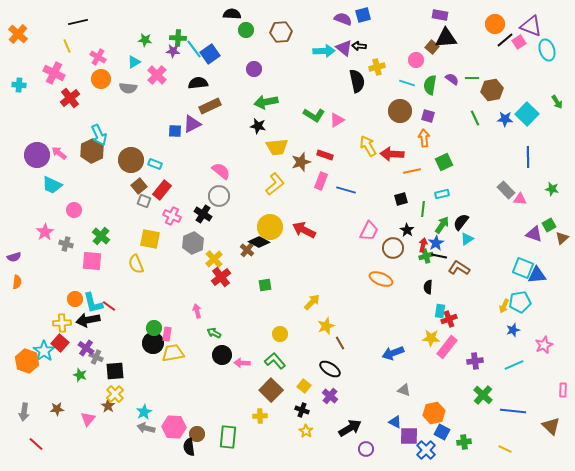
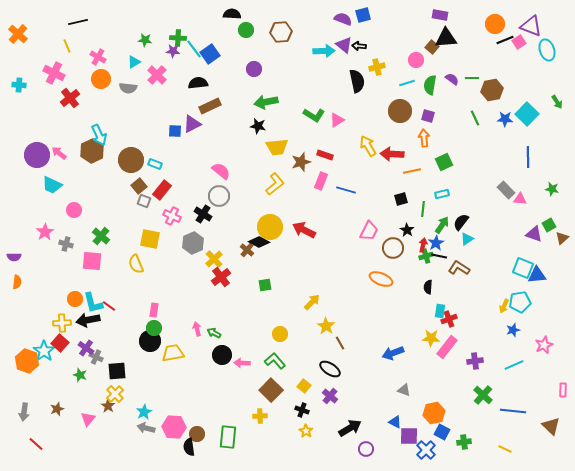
black line at (505, 40): rotated 18 degrees clockwise
purple triangle at (344, 48): moved 3 px up
cyan line at (407, 83): rotated 35 degrees counterclockwise
purple semicircle at (14, 257): rotated 16 degrees clockwise
pink arrow at (197, 311): moved 18 px down
yellow star at (326, 326): rotated 18 degrees counterclockwise
pink rectangle at (167, 334): moved 13 px left, 24 px up
black circle at (153, 343): moved 3 px left, 2 px up
black square at (115, 371): moved 2 px right
brown star at (57, 409): rotated 16 degrees counterclockwise
